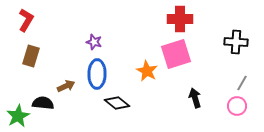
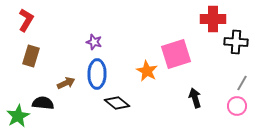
red cross: moved 33 px right
brown arrow: moved 3 px up
